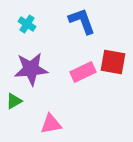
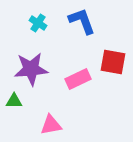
cyan cross: moved 11 px right, 1 px up
pink rectangle: moved 5 px left, 7 px down
green triangle: rotated 30 degrees clockwise
pink triangle: moved 1 px down
